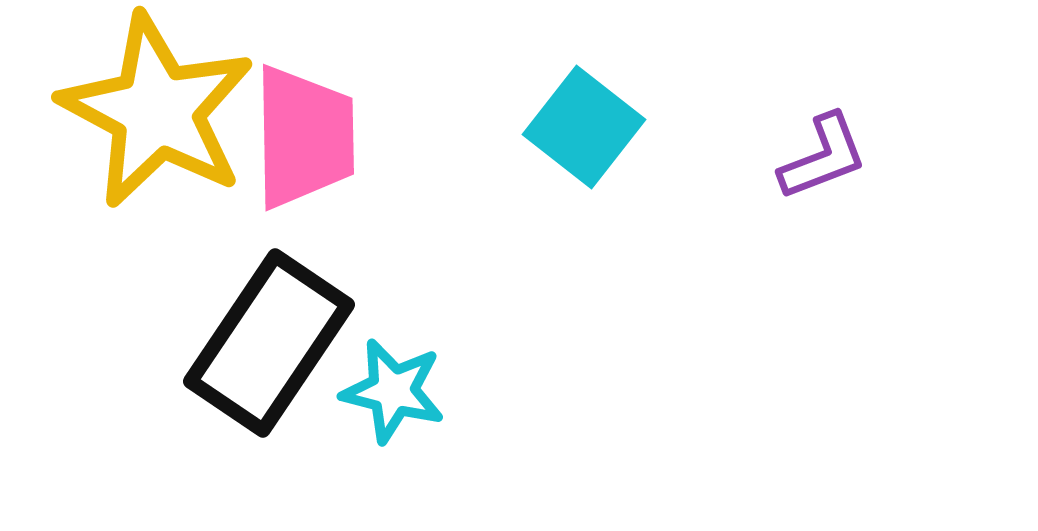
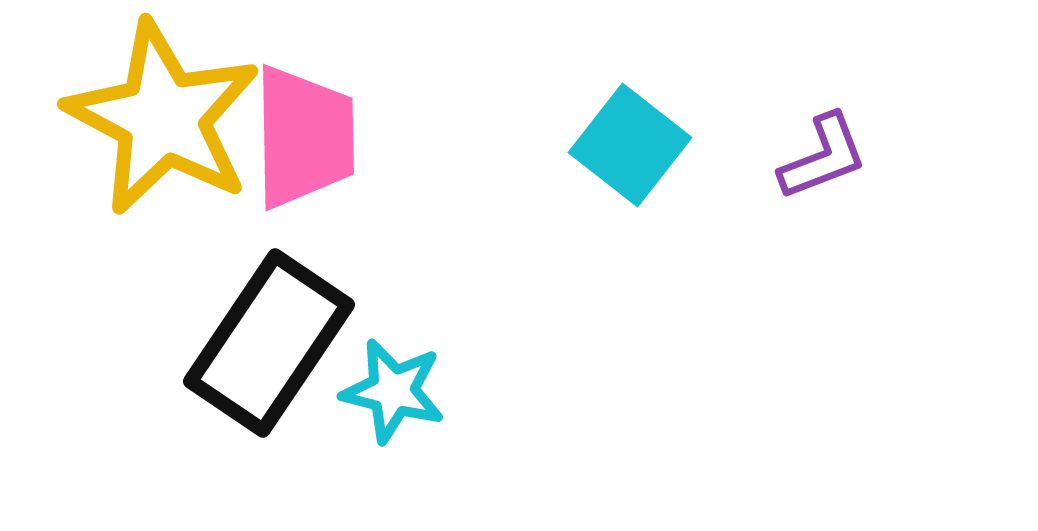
yellow star: moved 6 px right, 7 px down
cyan square: moved 46 px right, 18 px down
